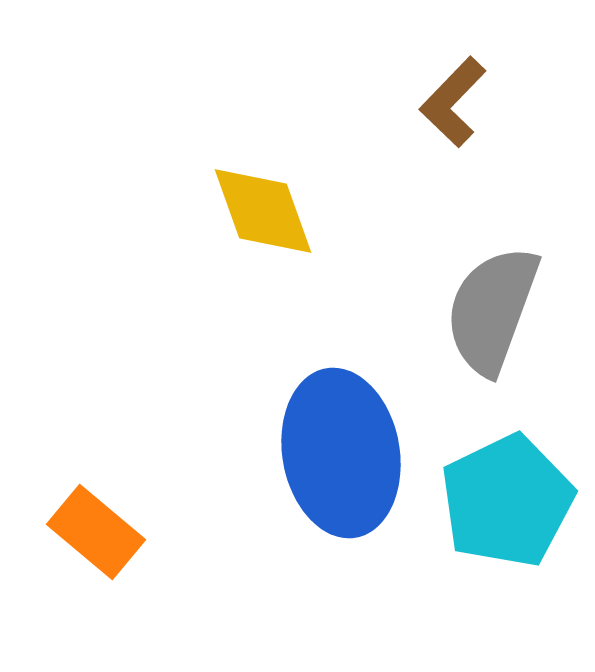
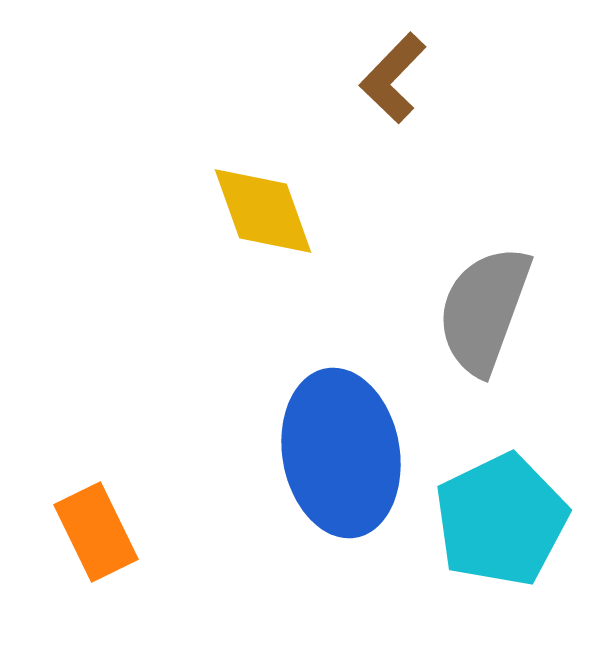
brown L-shape: moved 60 px left, 24 px up
gray semicircle: moved 8 px left
cyan pentagon: moved 6 px left, 19 px down
orange rectangle: rotated 24 degrees clockwise
